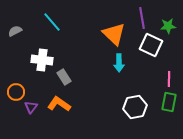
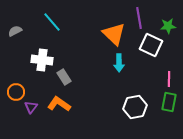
purple line: moved 3 px left
